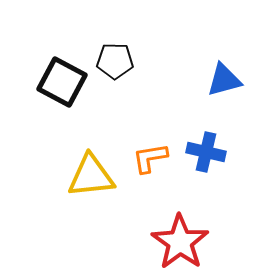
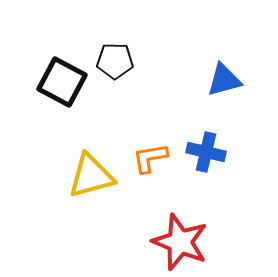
yellow triangle: rotated 9 degrees counterclockwise
red star: rotated 14 degrees counterclockwise
